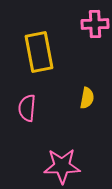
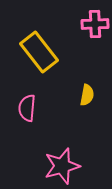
yellow rectangle: rotated 27 degrees counterclockwise
yellow semicircle: moved 3 px up
pink star: rotated 15 degrees counterclockwise
